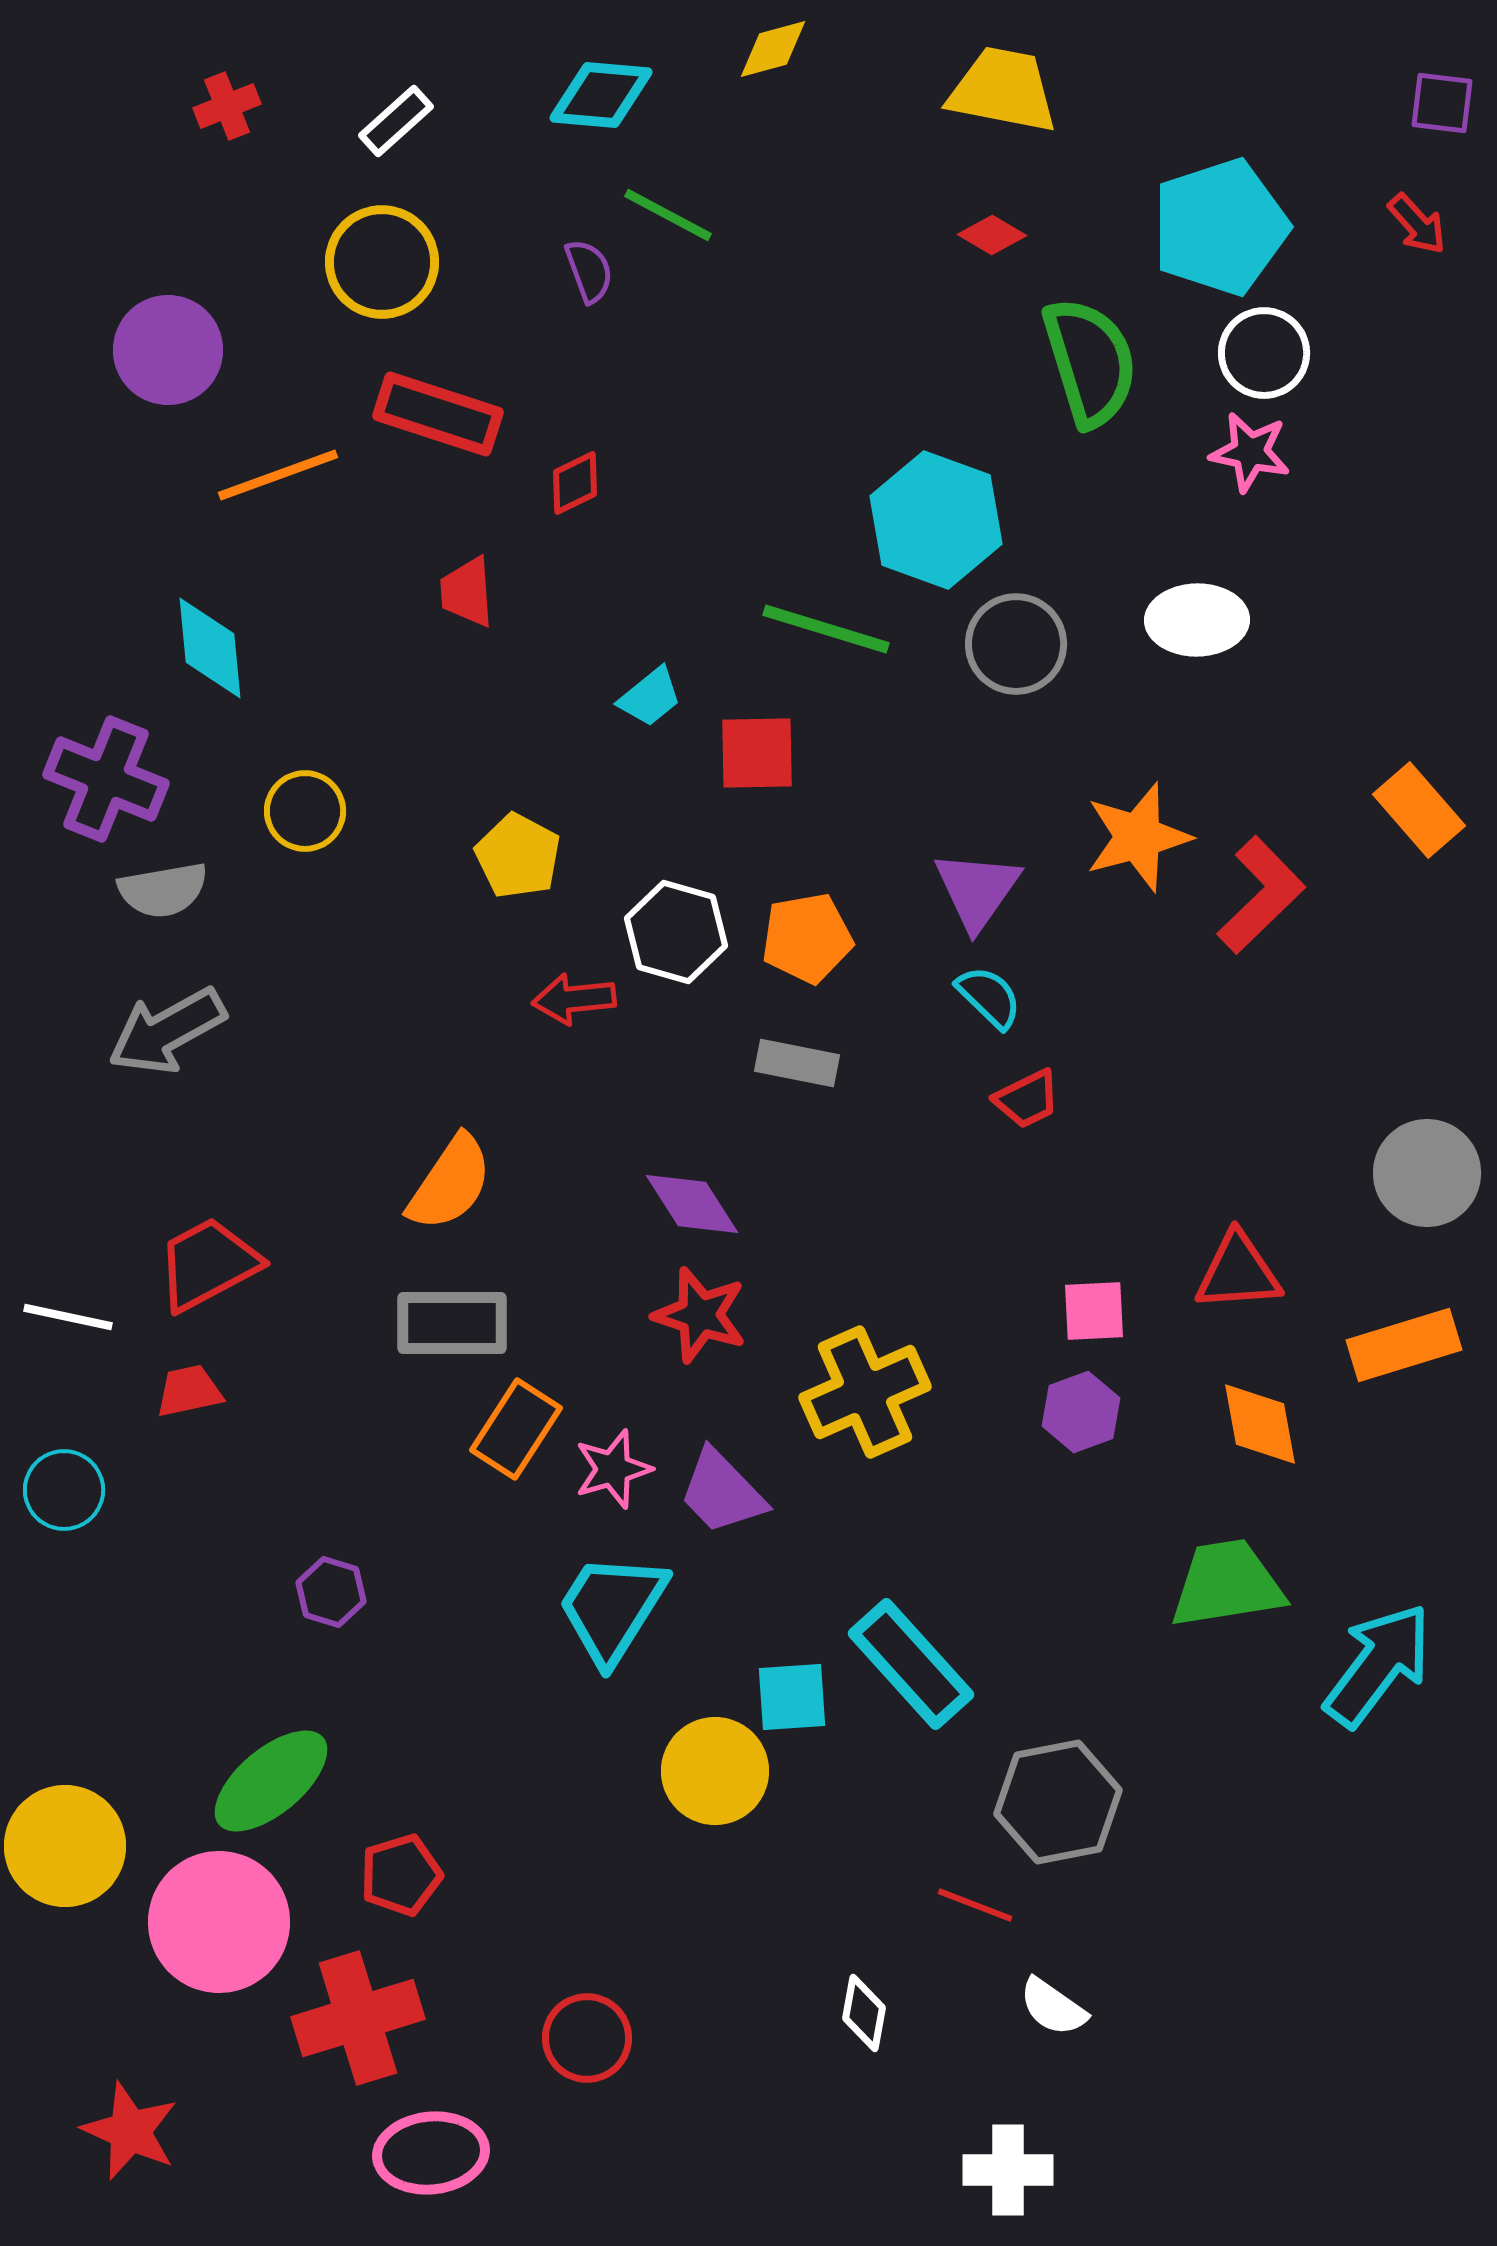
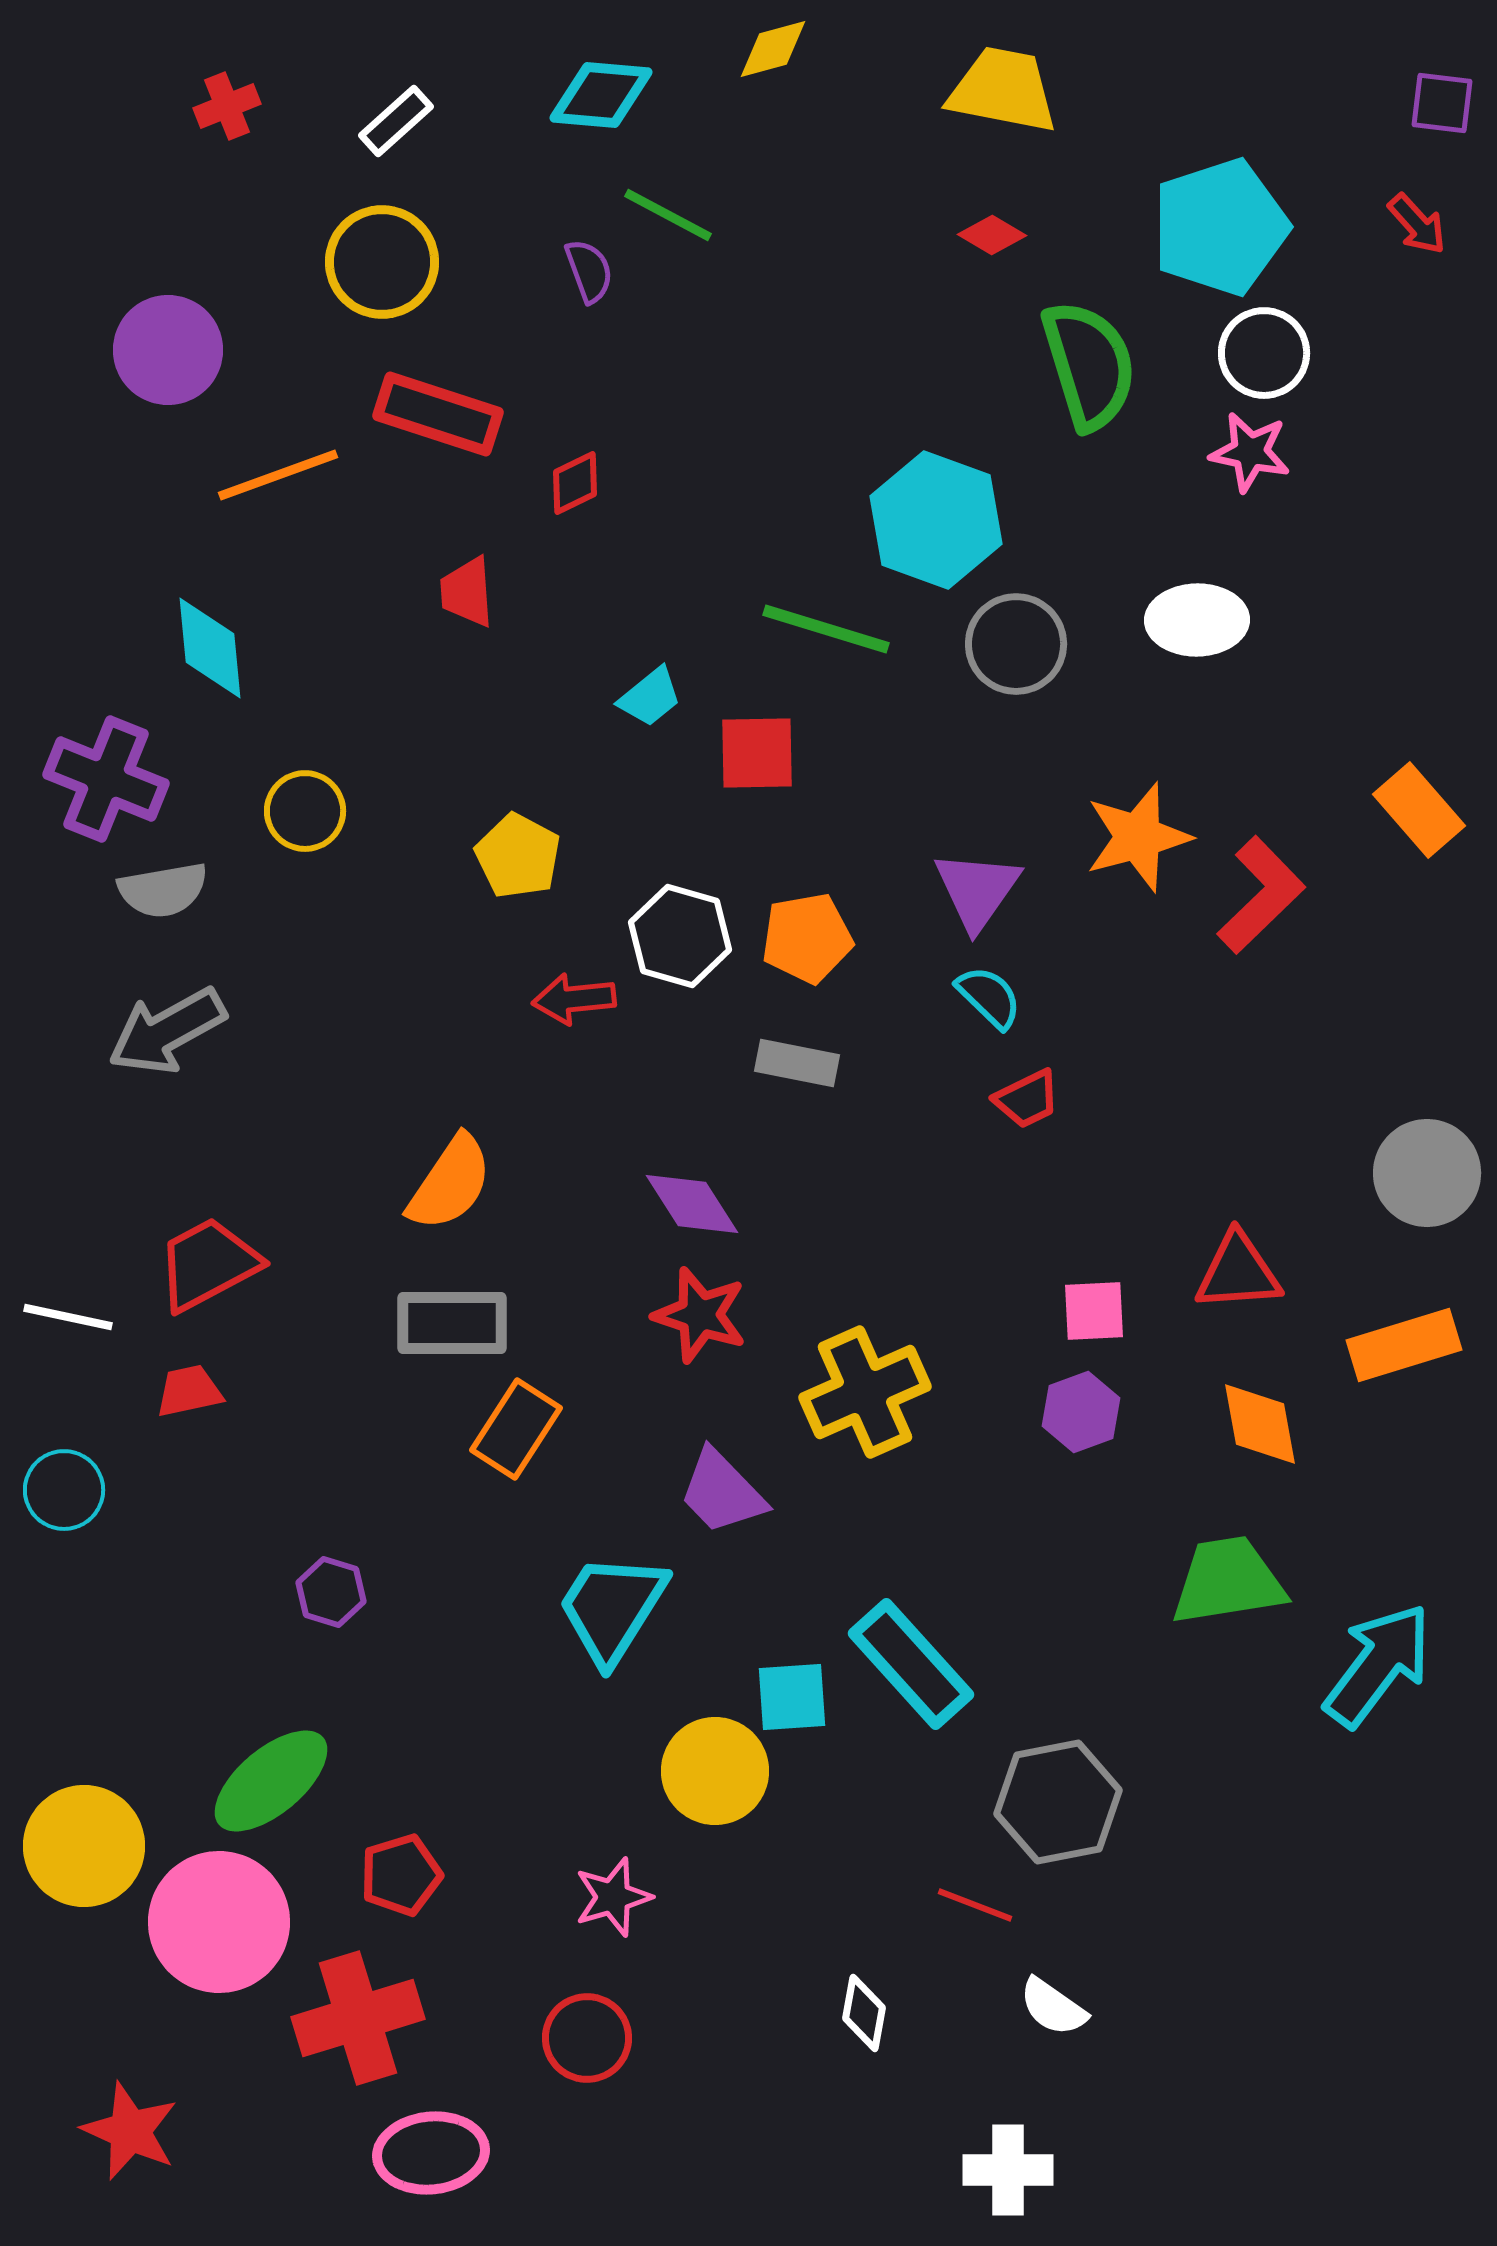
green semicircle at (1090, 362): moved 1 px left, 3 px down
white hexagon at (676, 932): moved 4 px right, 4 px down
pink star at (613, 1469): moved 428 px down
green trapezoid at (1227, 1584): moved 1 px right, 3 px up
yellow circle at (65, 1846): moved 19 px right
